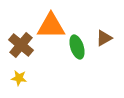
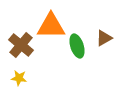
green ellipse: moved 1 px up
